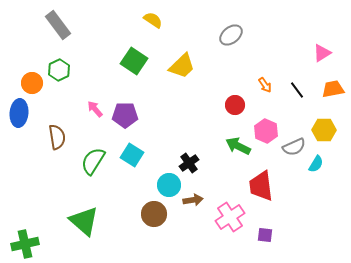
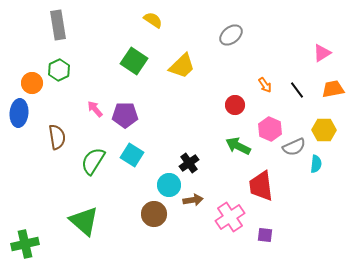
gray rectangle: rotated 28 degrees clockwise
pink hexagon: moved 4 px right, 2 px up
cyan semicircle: rotated 24 degrees counterclockwise
